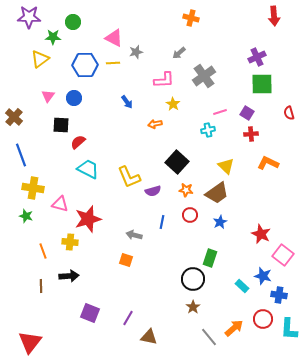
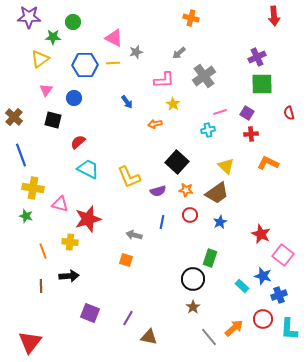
pink triangle at (48, 96): moved 2 px left, 6 px up
black square at (61, 125): moved 8 px left, 5 px up; rotated 12 degrees clockwise
purple semicircle at (153, 191): moved 5 px right
blue cross at (279, 295): rotated 28 degrees counterclockwise
